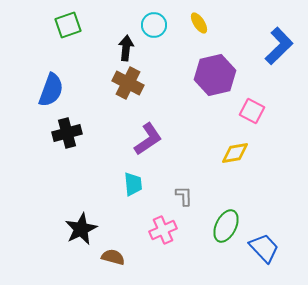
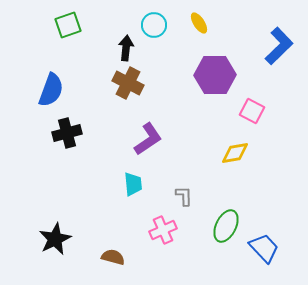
purple hexagon: rotated 12 degrees clockwise
black star: moved 26 px left, 10 px down
